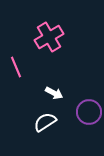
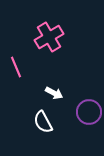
white semicircle: moved 2 px left; rotated 85 degrees counterclockwise
